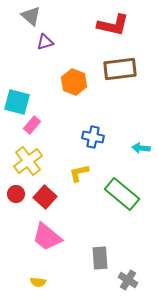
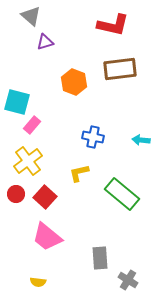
cyan arrow: moved 8 px up
